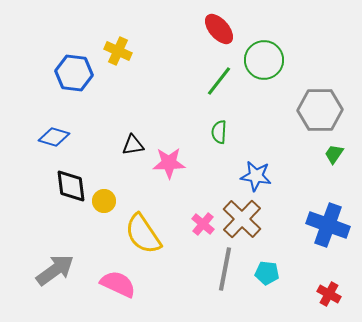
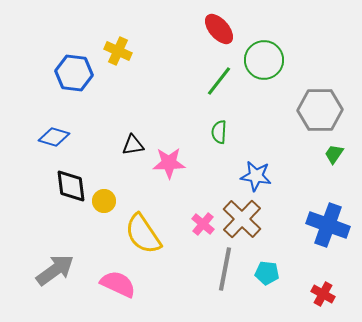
red cross: moved 6 px left
